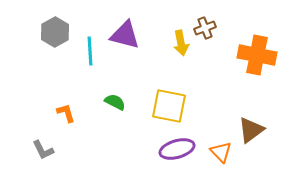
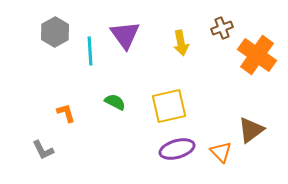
brown cross: moved 17 px right
purple triangle: rotated 40 degrees clockwise
orange cross: rotated 24 degrees clockwise
yellow square: rotated 24 degrees counterclockwise
